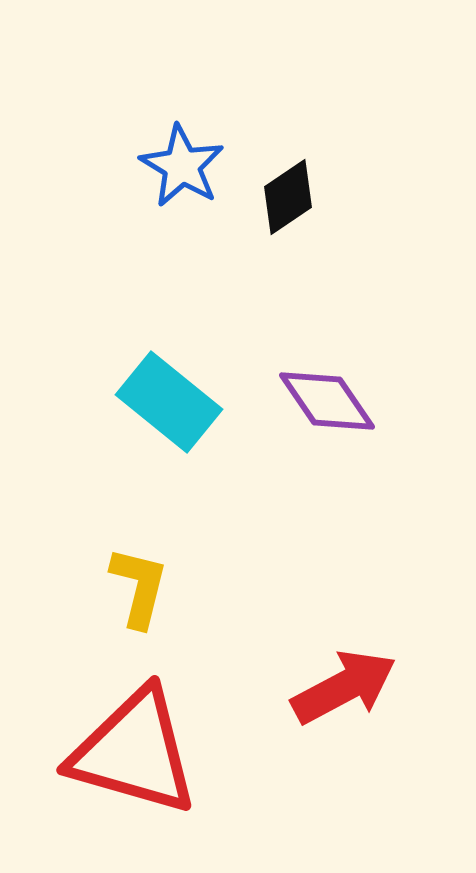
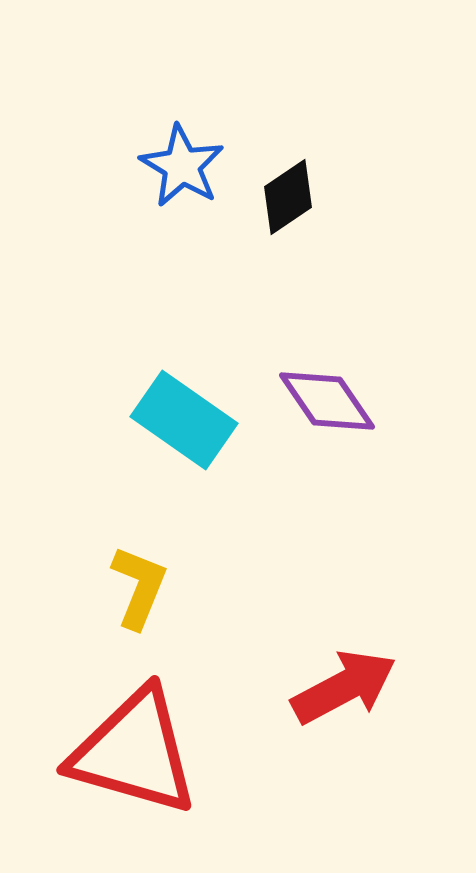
cyan rectangle: moved 15 px right, 18 px down; rotated 4 degrees counterclockwise
yellow L-shape: rotated 8 degrees clockwise
